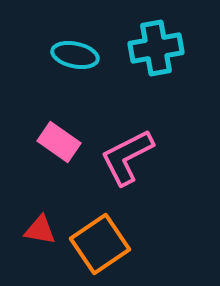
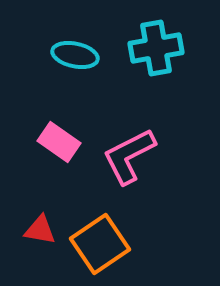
pink L-shape: moved 2 px right, 1 px up
